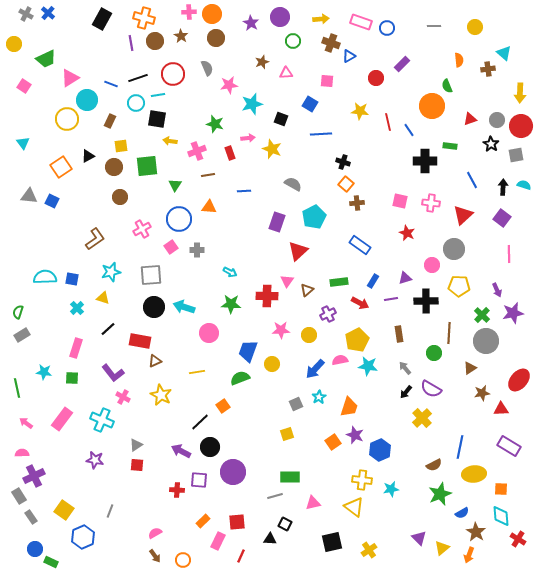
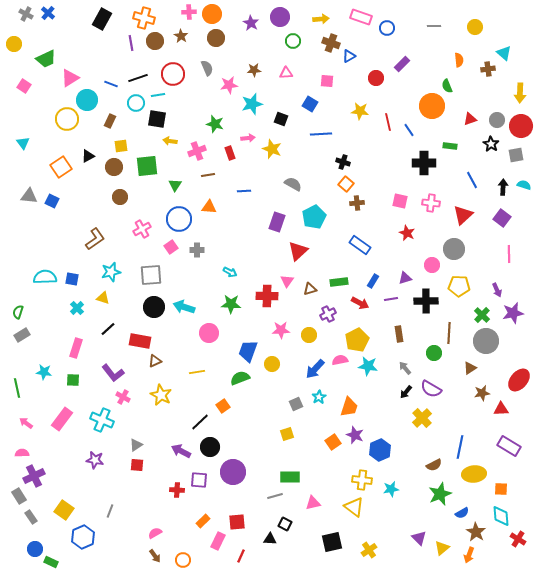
pink rectangle at (361, 22): moved 5 px up
brown star at (262, 62): moved 8 px left, 8 px down; rotated 16 degrees clockwise
black cross at (425, 161): moved 1 px left, 2 px down
brown triangle at (307, 290): moved 3 px right, 1 px up; rotated 24 degrees clockwise
green square at (72, 378): moved 1 px right, 2 px down
